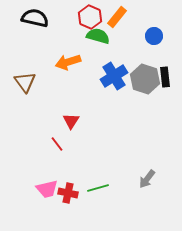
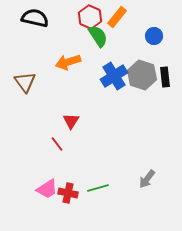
green semicircle: rotated 40 degrees clockwise
gray hexagon: moved 3 px left, 4 px up
pink trapezoid: rotated 20 degrees counterclockwise
